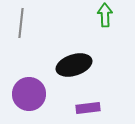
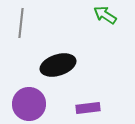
green arrow: rotated 55 degrees counterclockwise
black ellipse: moved 16 px left
purple circle: moved 10 px down
